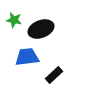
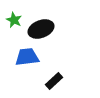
green star: rotated 14 degrees clockwise
black rectangle: moved 6 px down
